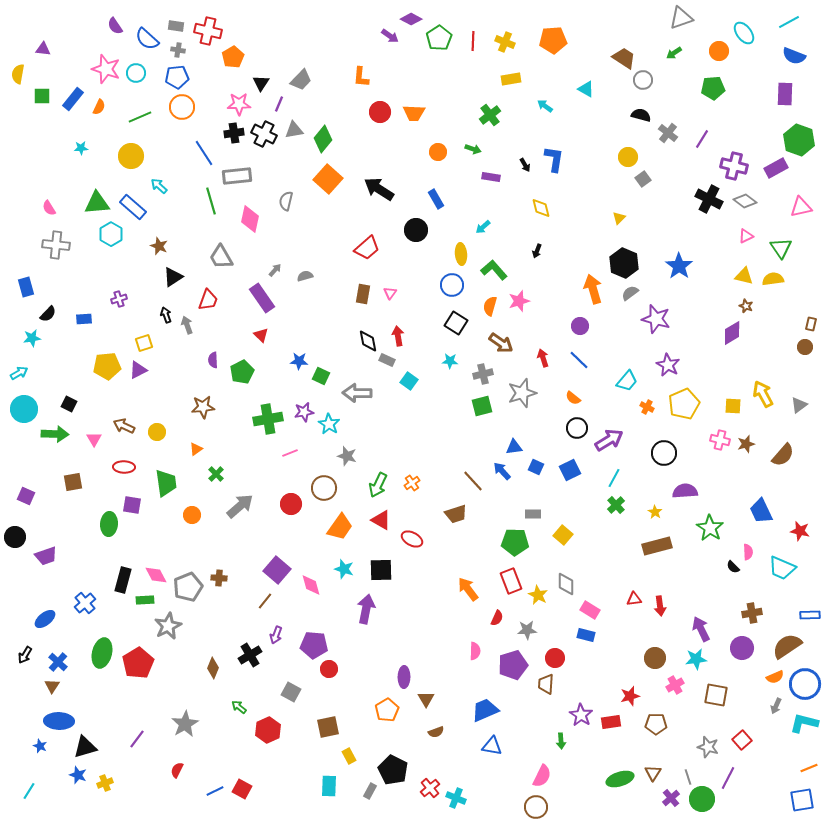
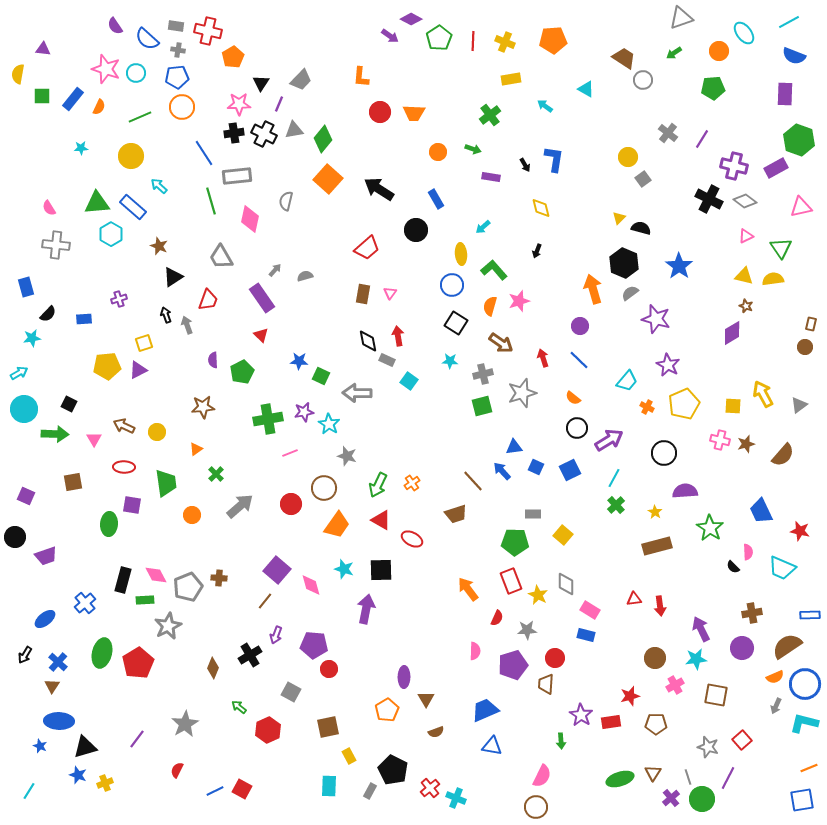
black semicircle at (641, 115): moved 113 px down
orange trapezoid at (340, 527): moved 3 px left, 2 px up
